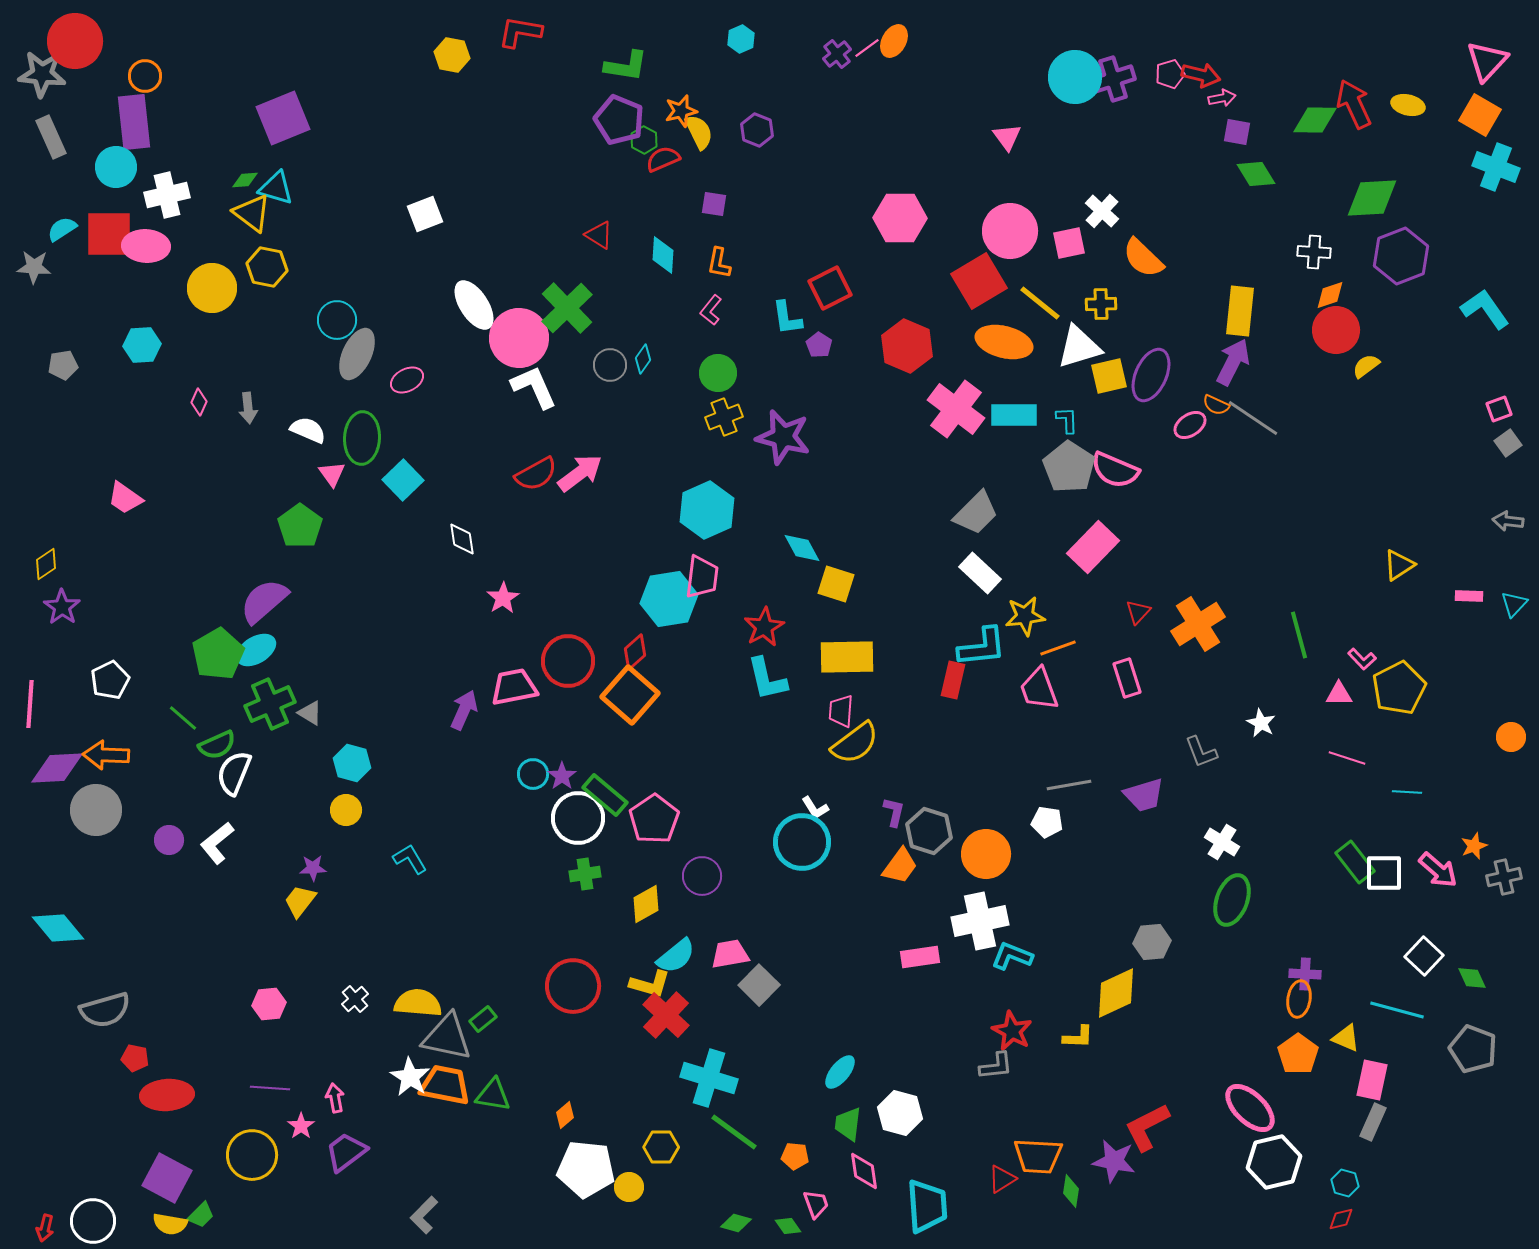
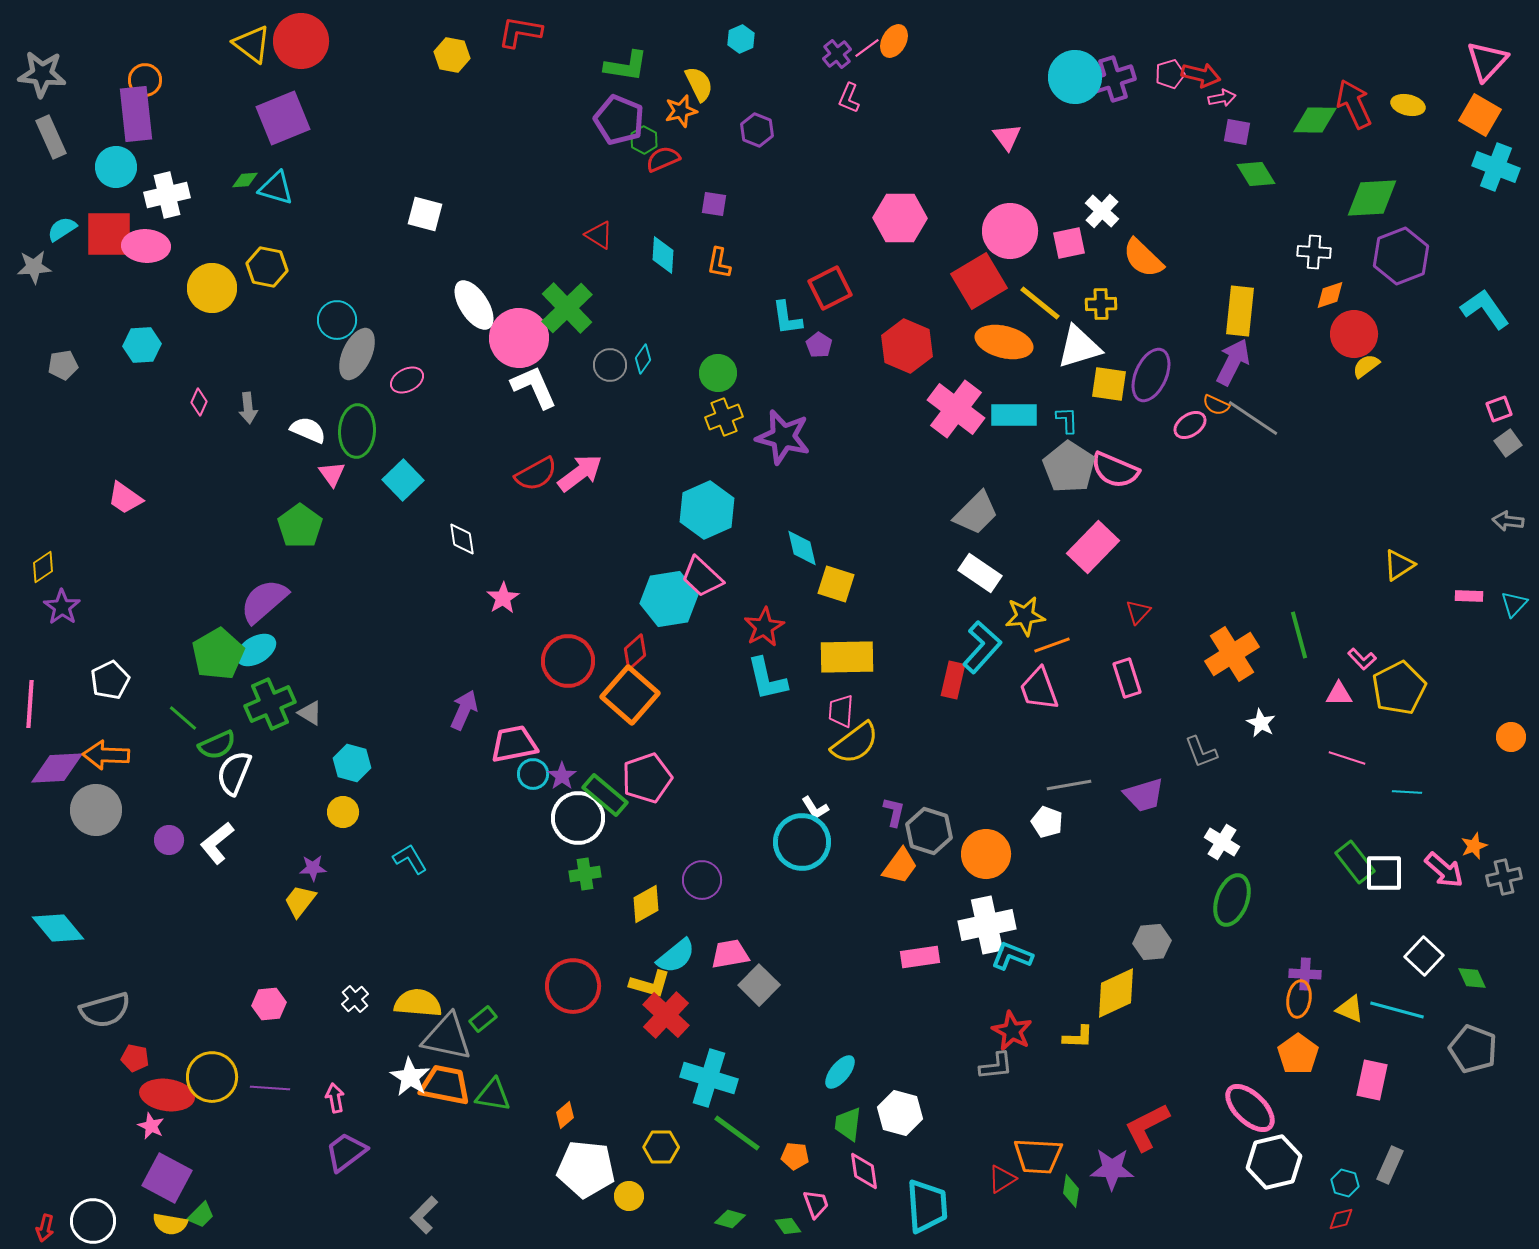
red circle at (75, 41): moved 226 px right
orange circle at (145, 76): moved 4 px down
purple rectangle at (134, 122): moved 2 px right, 8 px up
yellow semicircle at (699, 132): moved 48 px up
yellow triangle at (252, 213): moved 169 px up
white square at (425, 214): rotated 36 degrees clockwise
gray star at (34, 267): rotated 8 degrees counterclockwise
pink L-shape at (711, 310): moved 138 px right, 212 px up; rotated 16 degrees counterclockwise
red circle at (1336, 330): moved 18 px right, 4 px down
yellow square at (1109, 376): moved 8 px down; rotated 21 degrees clockwise
green ellipse at (362, 438): moved 5 px left, 7 px up
cyan diamond at (802, 548): rotated 15 degrees clockwise
yellow diamond at (46, 564): moved 3 px left, 3 px down
white rectangle at (980, 573): rotated 9 degrees counterclockwise
pink trapezoid at (702, 577): rotated 126 degrees clockwise
orange cross at (1198, 624): moved 34 px right, 30 px down
cyan L-shape at (982, 647): rotated 42 degrees counterclockwise
orange line at (1058, 648): moved 6 px left, 3 px up
pink trapezoid at (514, 687): moved 57 px down
yellow circle at (346, 810): moved 3 px left, 2 px down
pink pentagon at (654, 819): moved 7 px left, 41 px up; rotated 15 degrees clockwise
white pentagon at (1047, 822): rotated 12 degrees clockwise
pink arrow at (1438, 870): moved 6 px right
purple circle at (702, 876): moved 4 px down
white cross at (980, 921): moved 7 px right, 4 px down
yellow triangle at (1346, 1038): moved 4 px right, 29 px up
red ellipse at (167, 1095): rotated 12 degrees clockwise
gray rectangle at (1373, 1122): moved 17 px right, 43 px down
pink star at (301, 1126): moved 150 px left; rotated 12 degrees counterclockwise
green line at (734, 1132): moved 3 px right, 1 px down
yellow circle at (252, 1155): moved 40 px left, 78 px up
purple star at (1114, 1161): moved 2 px left, 8 px down; rotated 9 degrees counterclockwise
yellow circle at (629, 1187): moved 9 px down
green diamond at (736, 1223): moved 6 px left, 4 px up
